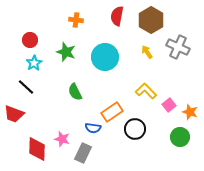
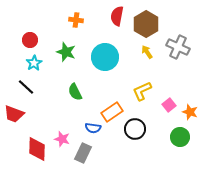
brown hexagon: moved 5 px left, 4 px down
yellow L-shape: moved 4 px left; rotated 70 degrees counterclockwise
